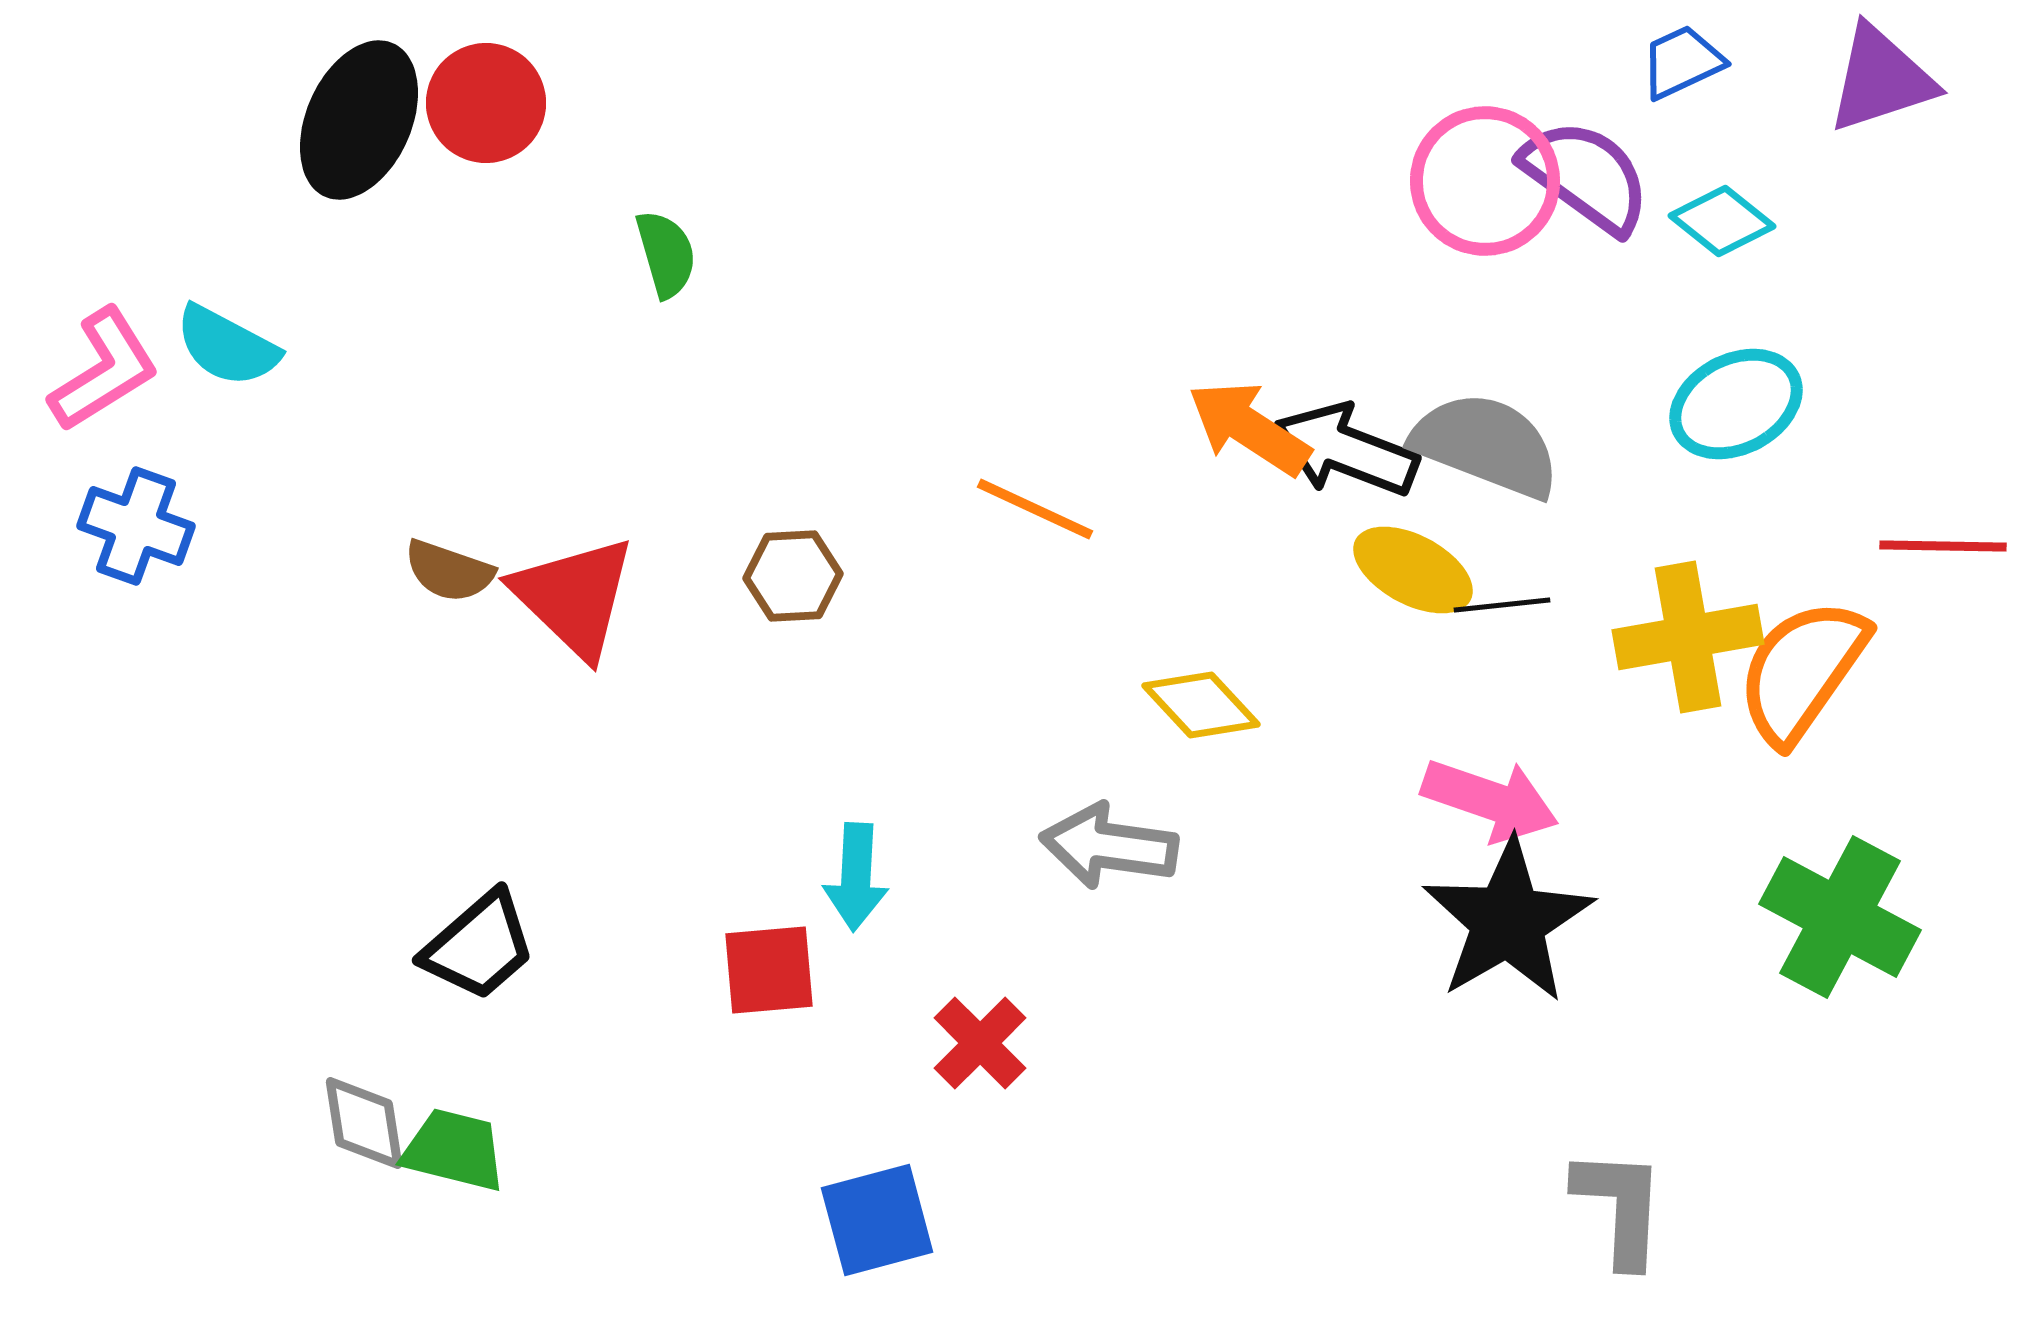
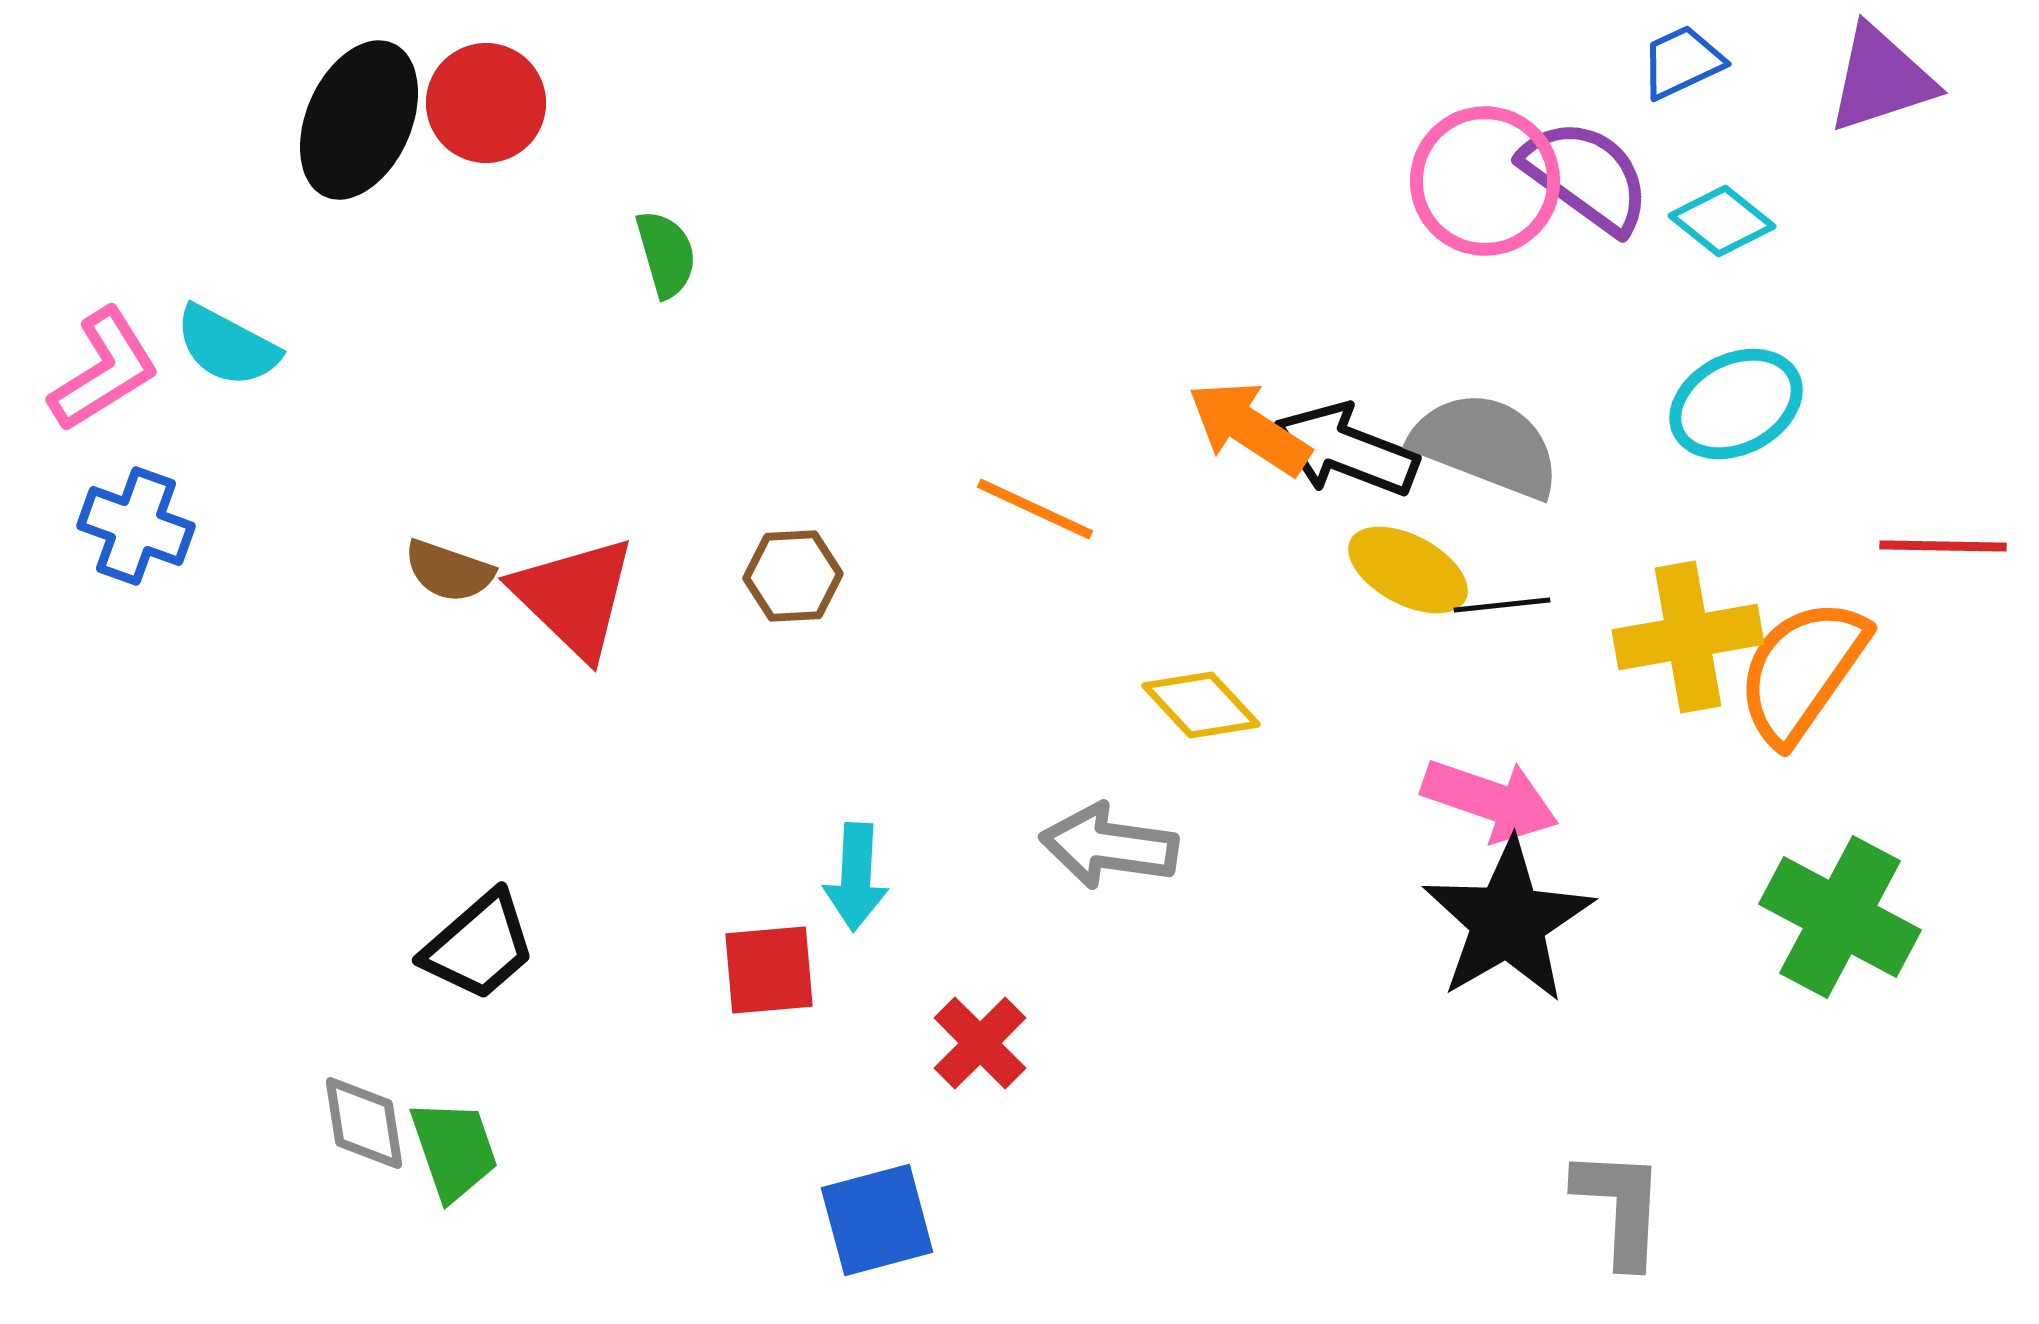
yellow ellipse: moved 5 px left
green trapezoid: rotated 57 degrees clockwise
